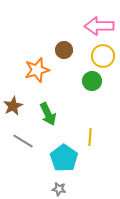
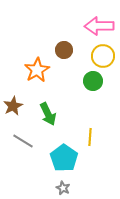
orange star: rotated 15 degrees counterclockwise
green circle: moved 1 px right
gray star: moved 4 px right, 1 px up; rotated 16 degrees clockwise
